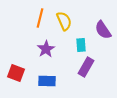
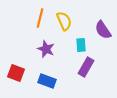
purple star: rotated 18 degrees counterclockwise
blue rectangle: rotated 18 degrees clockwise
